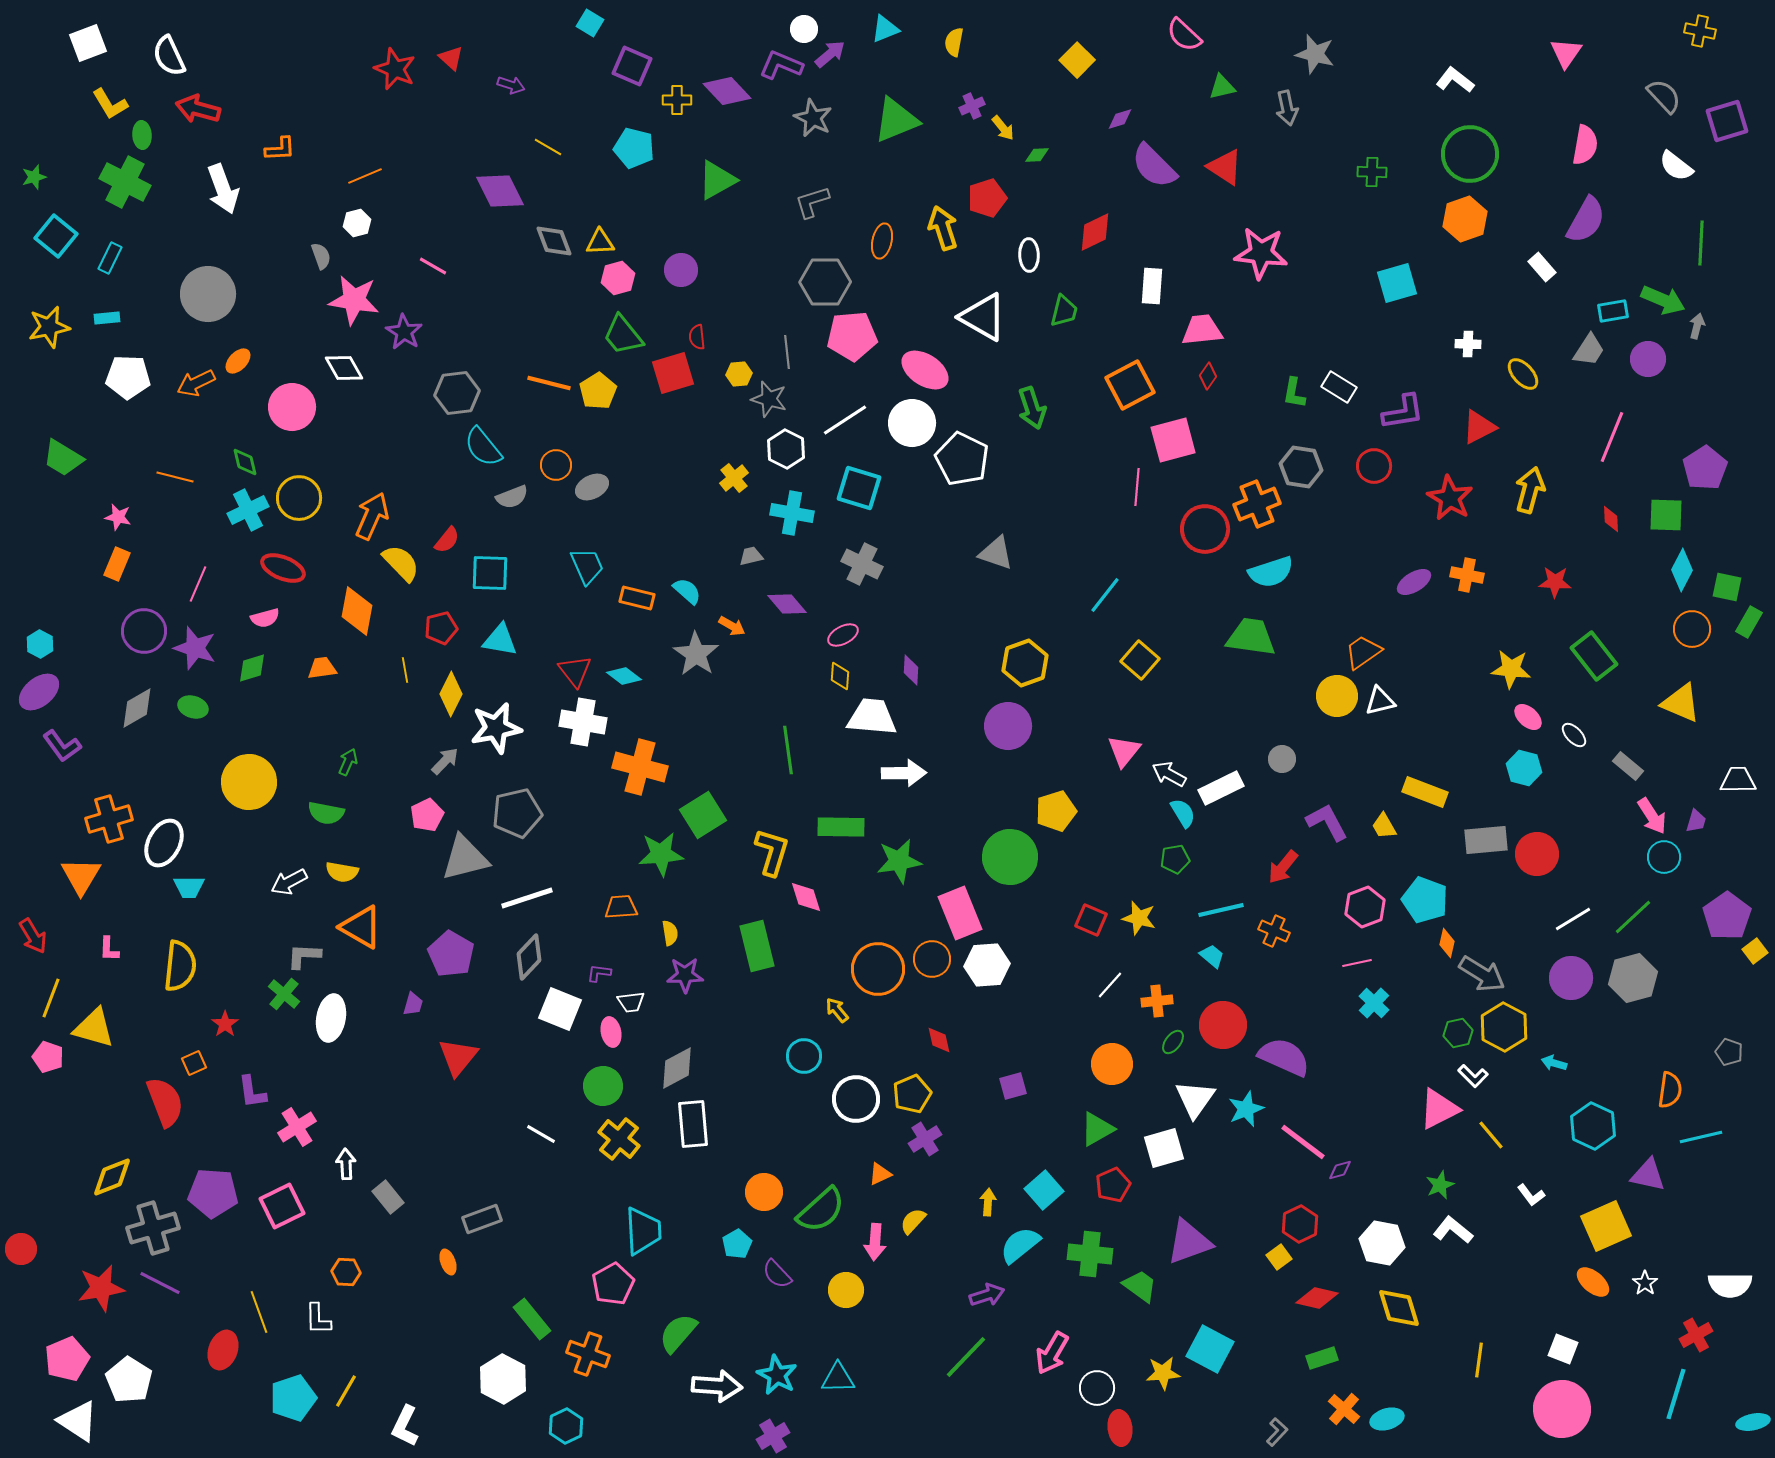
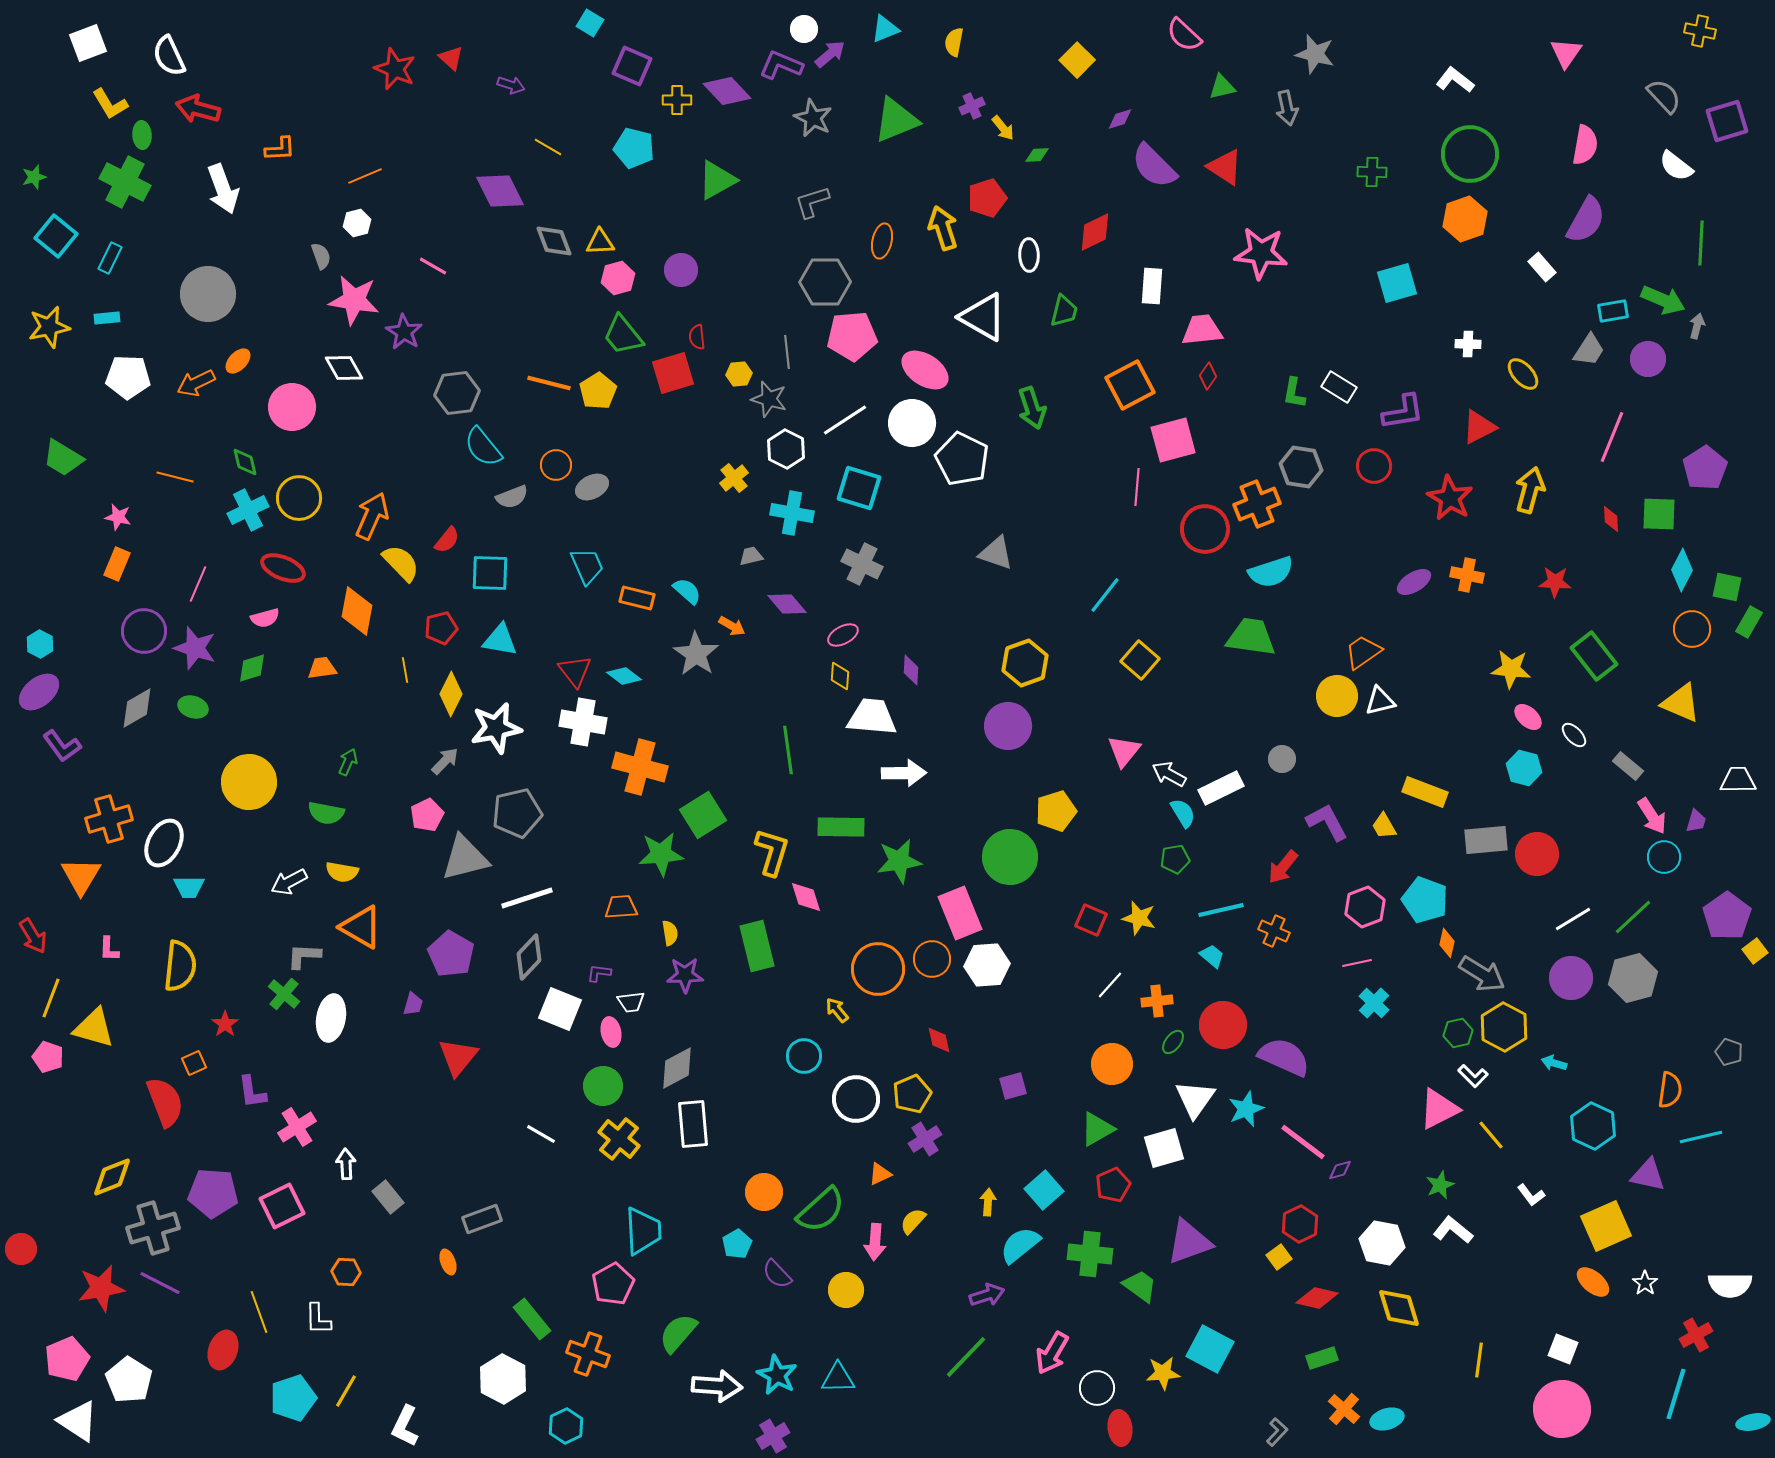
green square at (1666, 515): moved 7 px left, 1 px up
